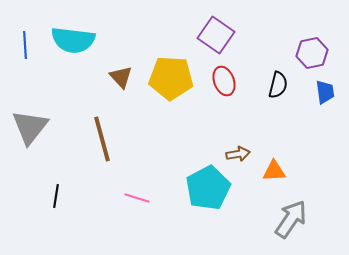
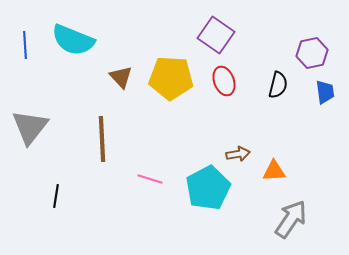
cyan semicircle: rotated 15 degrees clockwise
brown line: rotated 12 degrees clockwise
pink line: moved 13 px right, 19 px up
